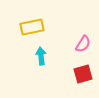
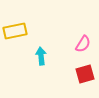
yellow rectangle: moved 17 px left, 4 px down
red square: moved 2 px right
